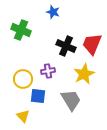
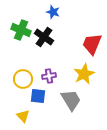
black cross: moved 22 px left, 9 px up; rotated 12 degrees clockwise
purple cross: moved 1 px right, 5 px down
